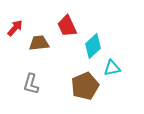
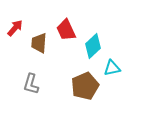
red trapezoid: moved 1 px left, 4 px down
brown trapezoid: rotated 80 degrees counterclockwise
